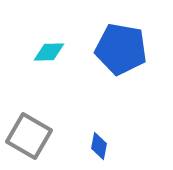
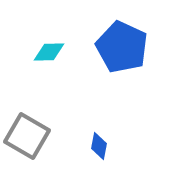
blue pentagon: moved 1 px right, 2 px up; rotated 15 degrees clockwise
gray square: moved 2 px left
